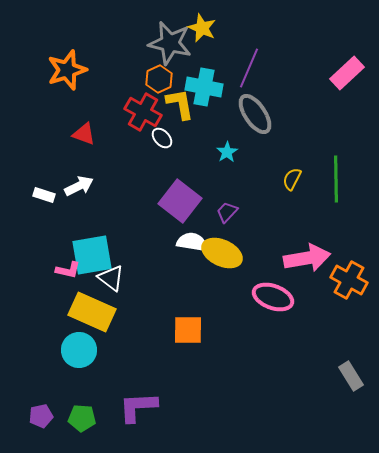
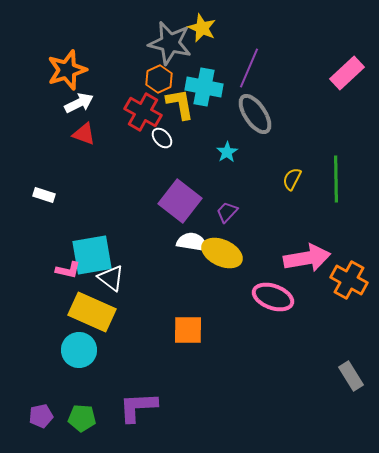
white arrow: moved 83 px up
